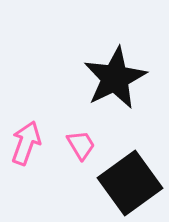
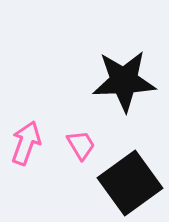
black star: moved 9 px right, 3 px down; rotated 24 degrees clockwise
